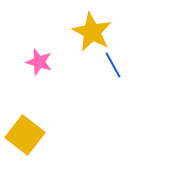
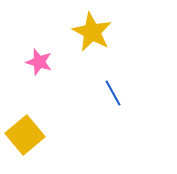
blue line: moved 28 px down
yellow square: rotated 12 degrees clockwise
